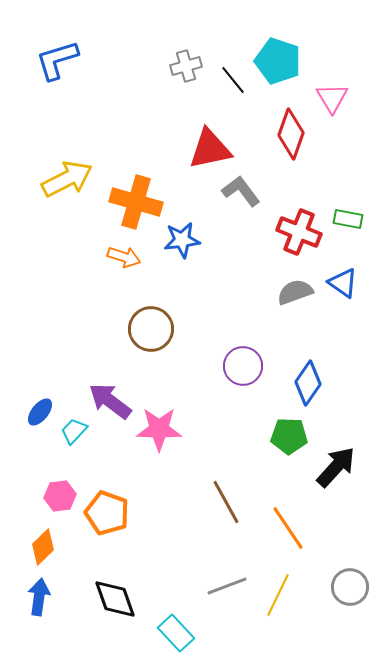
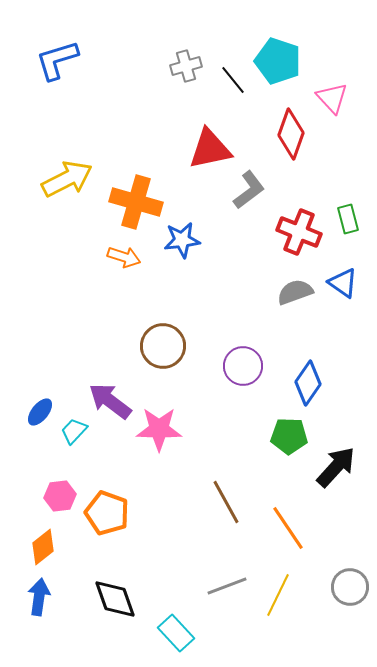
pink triangle: rotated 12 degrees counterclockwise
gray L-shape: moved 8 px right, 1 px up; rotated 90 degrees clockwise
green rectangle: rotated 64 degrees clockwise
brown circle: moved 12 px right, 17 px down
orange diamond: rotated 6 degrees clockwise
